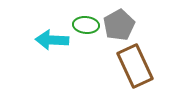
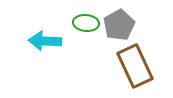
green ellipse: moved 2 px up
cyan arrow: moved 7 px left, 1 px down
